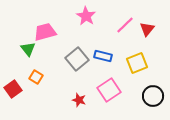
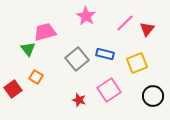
pink line: moved 2 px up
blue rectangle: moved 2 px right, 2 px up
